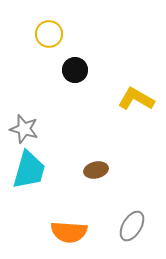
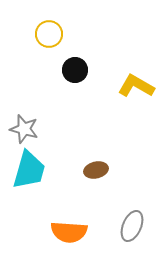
yellow L-shape: moved 13 px up
gray ellipse: rotated 8 degrees counterclockwise
